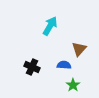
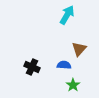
cyan arrow: moved 17 px right, 11 px up
